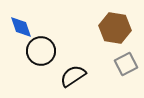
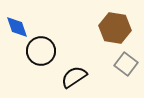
blue diamond: moved 4 px left
gray square: rotated 25 degrees counterclockwise
black semicircle: moved 1 px right, 1 px down
